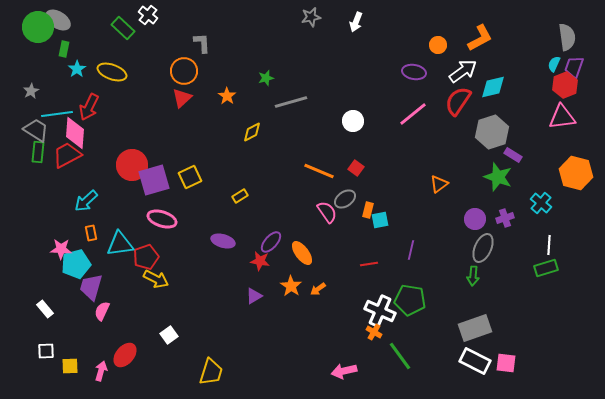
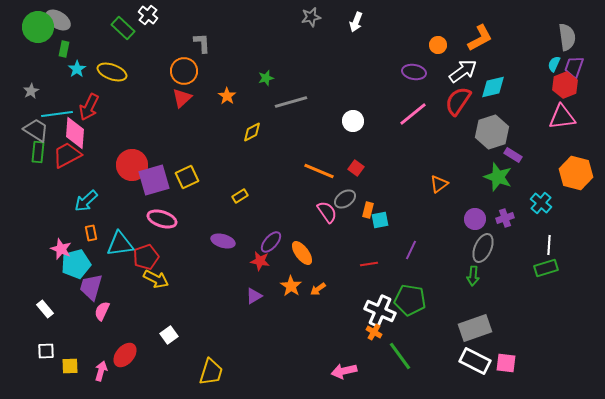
yellow square at (190, 177): moved 3 px left
pink star at (61, 249): rotated 20 degrees clockwise
purple line at (411, 250): rotated 12 degrees clockwise
